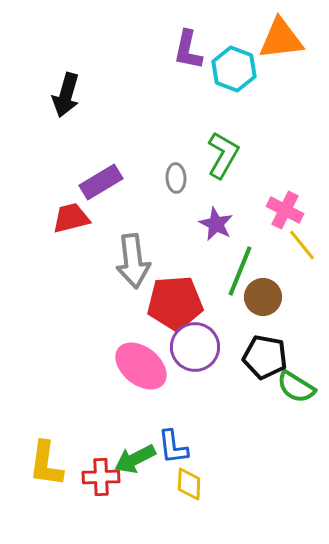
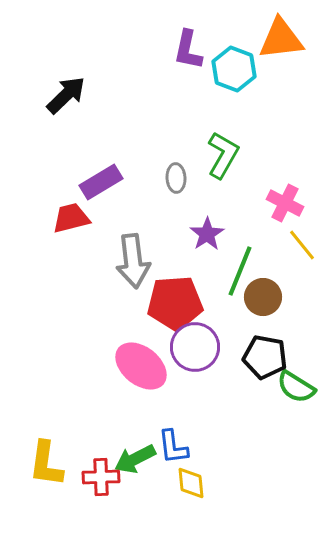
black arrow: rotated 150 degrees counterclockwise
pink cross: moved 7 px up
purple star: moved 9 px left, 10 px down; rotated 12 degrees clockwise
yellow diamond: moved 2 px right, 1 px up; rotated 8 degrees counterclockwise
